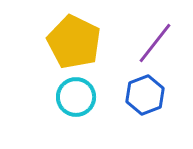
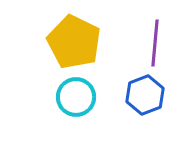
purple line: rotated 33 degrees counterclockwise
